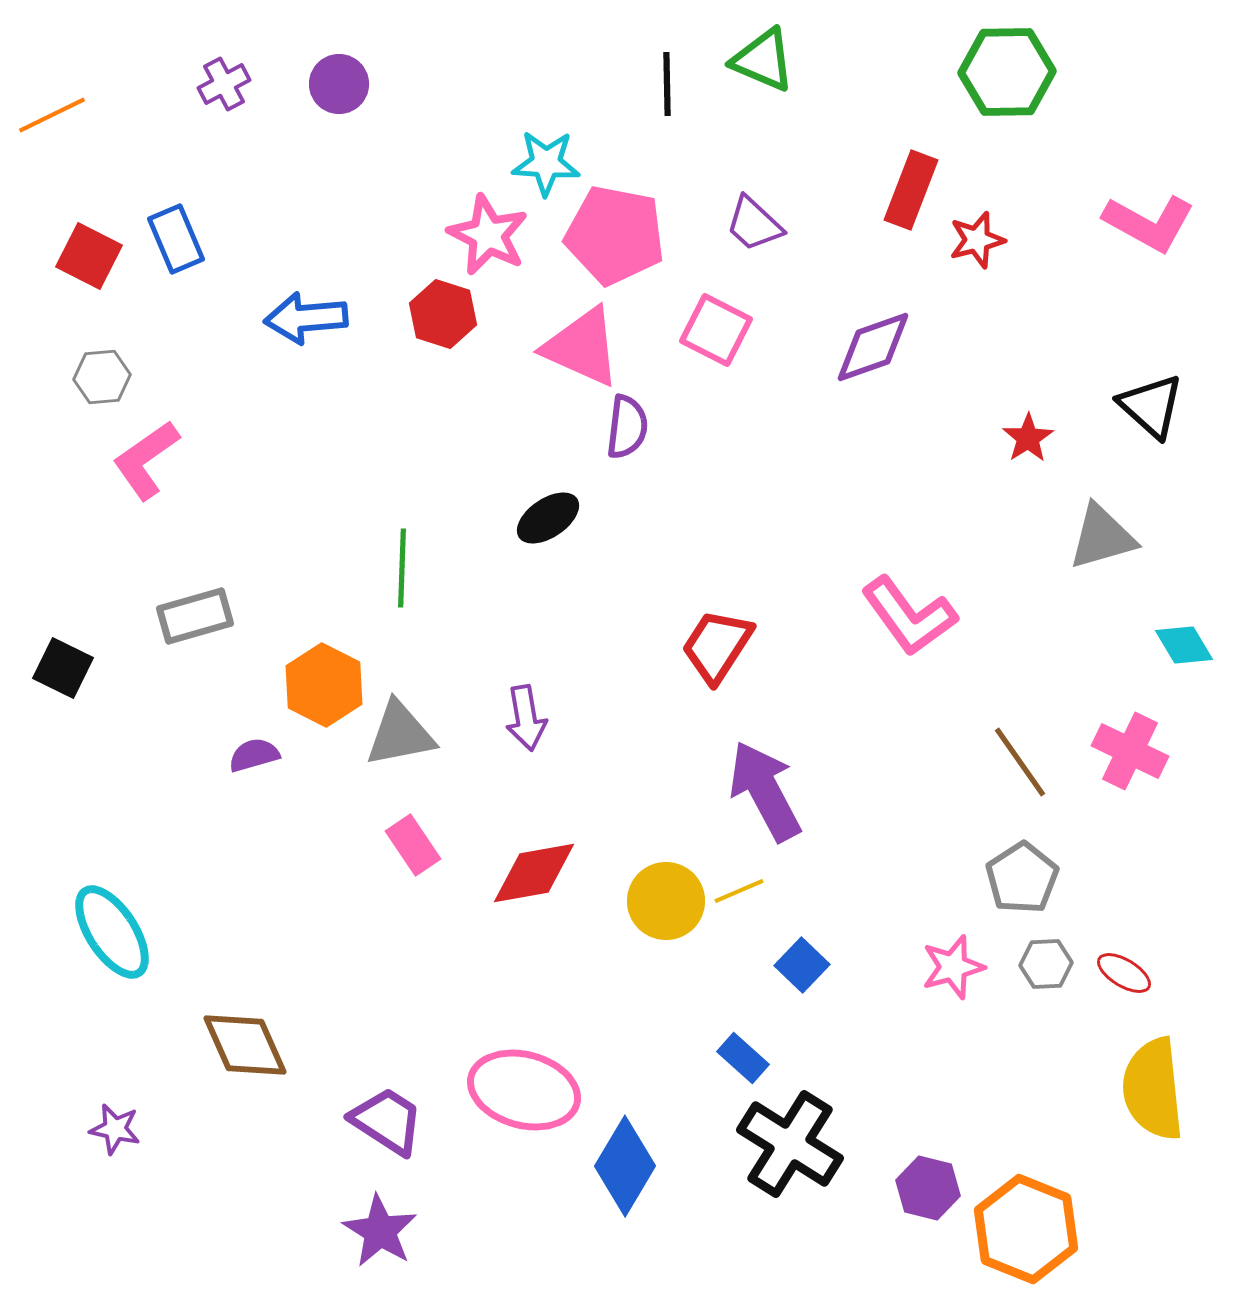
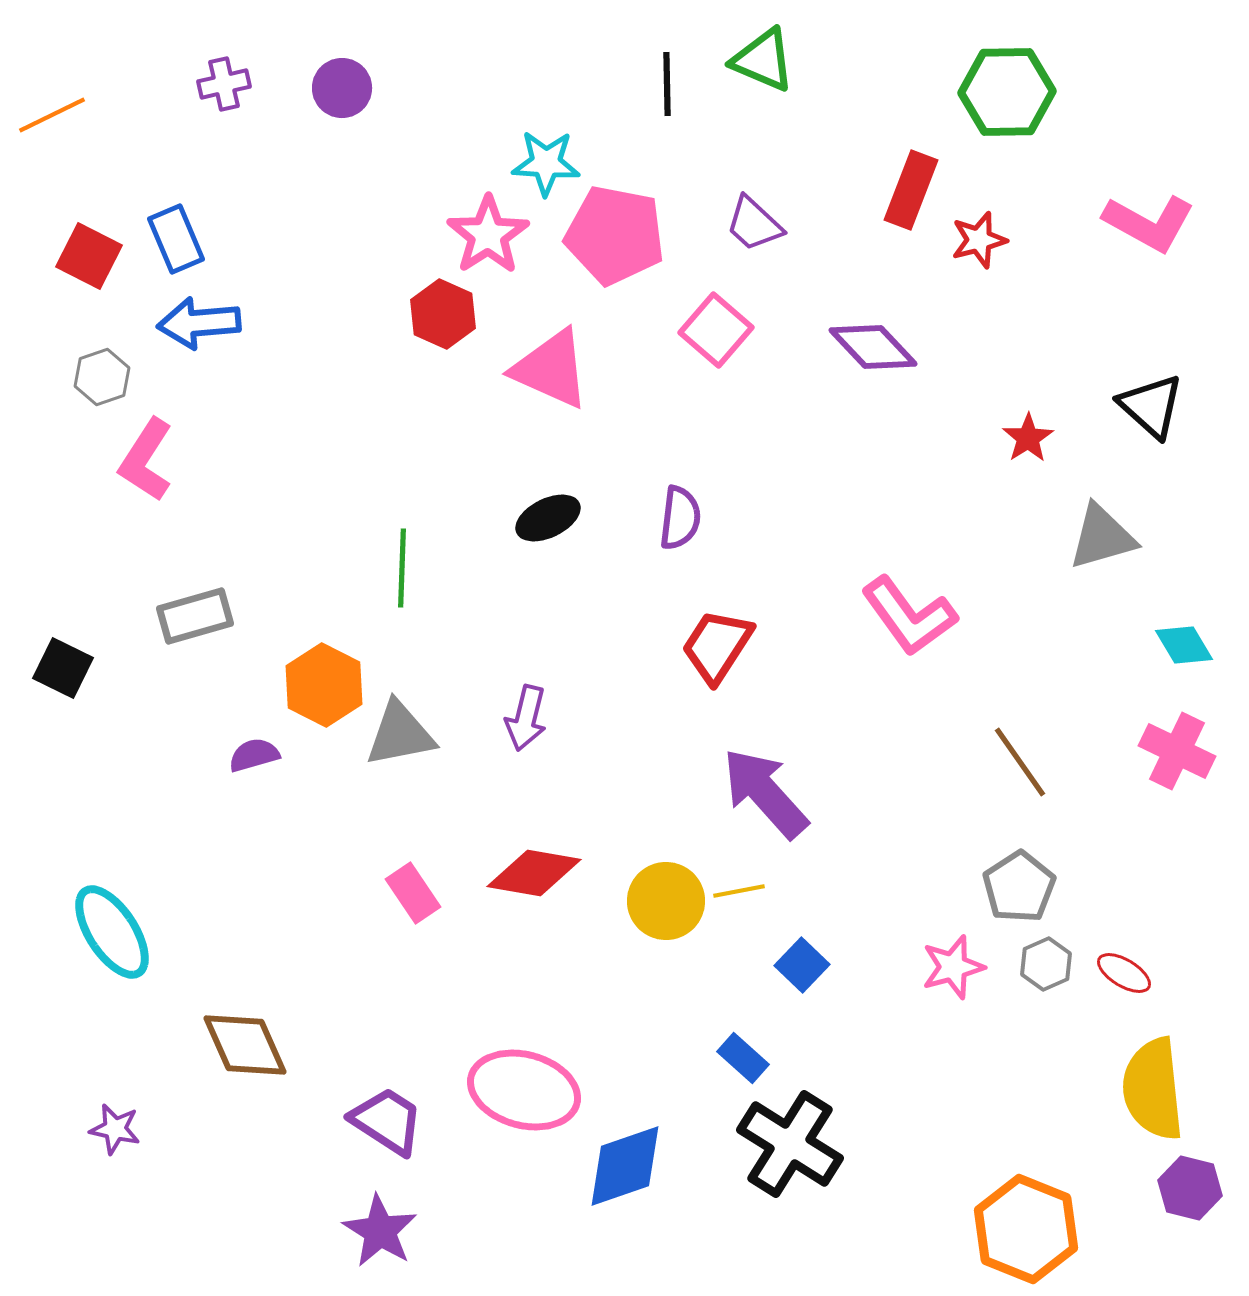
green hexagon at (1007, 72): moved 20 px down
purple cross at (224, 84): rotated 15 degrees clockwise
purple circle at (339, 84): moved 3 px right, 4 px down
pink star at (488, 235): rotated 12 degrees clockwise
red star at (977, 240): moved 2 px right
red hexagon at (443, 314): rotated 6 degrees clockwise
blue arrow at (306, 318): moved 107 px left, 5 px down
pink square at (716, 330): rotated 14 degrees clockwise
pink triangle at (582, 347): moved 31 px left, 22 px down
purple diamond at (873, 347): rotated 66 degrees clockwise
gray hexagon at (102, 377): rotated 14 degrees counterclockwise
purple semicircle at (627, 427): moved 53 px right, 91 px down
pink L-shape at (146, 460): rotated 22 degrees counterclockwise
black ellipse at (548, 518): rotated 8 degrees clockwise
purple arrow at (526, 718): rotated 24 degrees clockwise
pink cross at (1130, 751): moved 47 px right
purple arrow at (765, 791): moved 2 px down; rotated 14 degrees counterclockwise
pink rectangle at (413, 845): moved 48 px down
red diamond at (534, 873): rotated 20 degrees clockwise
gray pentagon at (1022, 878): moved 3 px left, 9 px down
yellow line at (739, 891): rotated 12 degrees clockwise
gray hexagon at (1046, 964): rotated 21 degrees counterclockwise
blue diamond at (625, 1166): rotated 40 degrees clockwise
purple hexagon at (928, 1188): moved 262 px right
